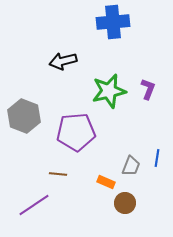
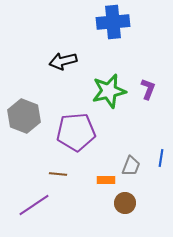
blue line: moved 4 px right
orange rectangle: moved 2 px up; rotated 24 degrees counterclockwise
